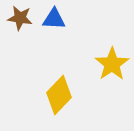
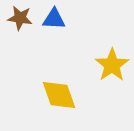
yellow star: moved 1 px down
yellow diamond: rotated 63 degrees counterclockwise
